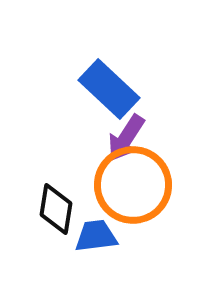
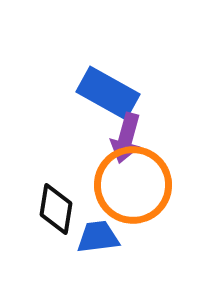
blue rectangle: moved 1 px left, 4 px down; rotated 14 degrees counterclockwise
purple arrow: rotated 18 degrees counterclockwise
blue trapezoid: moved 2 px right, 1 px down
